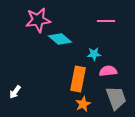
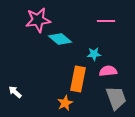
white arrow: rotated 96 degrees clockwise
orange star: moved 18 px left, 1 px up
